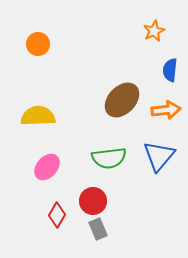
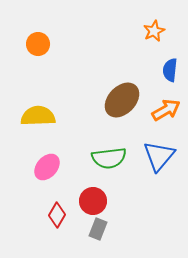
orange arrow: rotated 24 degrees counterclockwise
gray rectangle: rotated 45 degrees clockwise
